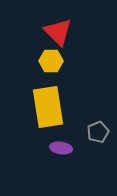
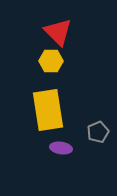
yellow rectangle: moved 3 px down
